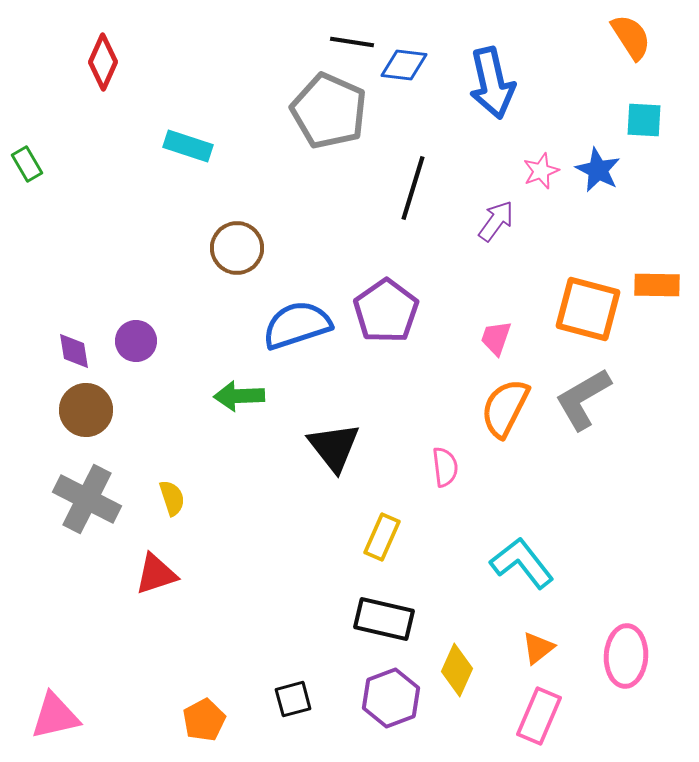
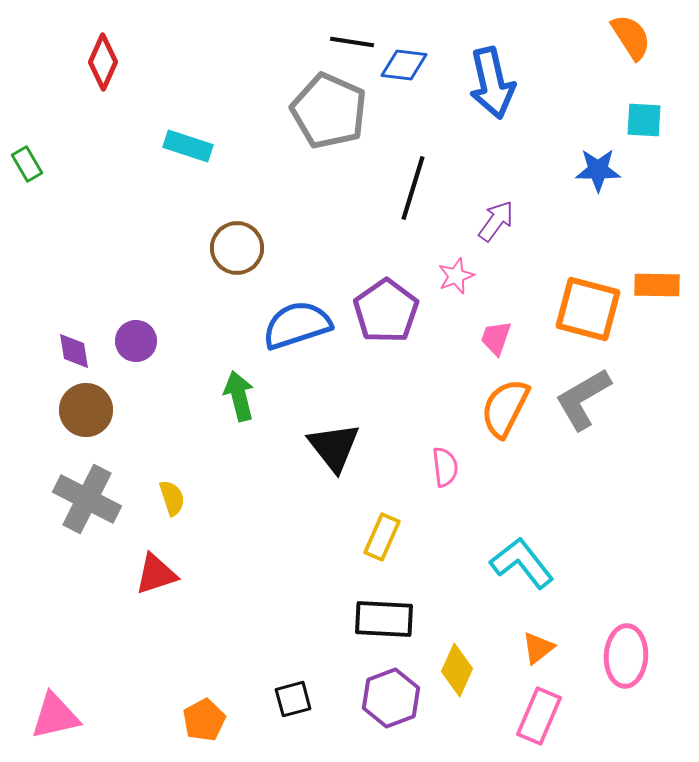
blue star at (598, 170): rotated 27 degrees counterclockwise
pink star at (541, 171): moved 85 px left, 105 px down
green arrow at (239, 396): rotated 78 degrees clockwise
black rectangle at (384, 619): rotated 10 degrees counterclockwise
